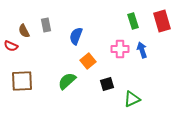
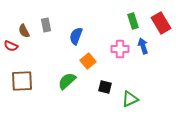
red rectangle: moved 1 px left, 2 px down; rotated 15 degrees counterclockwise
blue arrow: moved 1 px right, 4 px up
black square: moved 2 px left, 3 px down; rotated 32 degrees clockwise
green triangle: moved 2 px left
